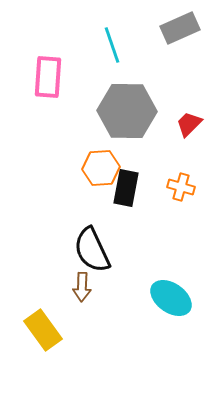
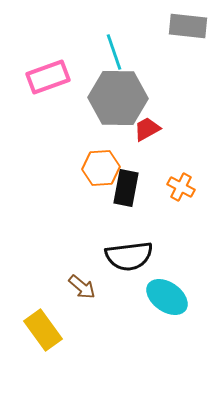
gray rectangle: moved 8 px right, 2 px up; rotated 30 degrees clockwise
cyan line: moved 2 px right, 7 px down
pink rectangle: rotated 66 degrees clockwise
gray hexagon: moved 9 px left, 13 px up
red trapezoid: moved 42 px left, 5 px down; rotated 16 degrees clockwise
orange cross: rotated 12 degrees clockwise
black semicircle: moved 37 px right, 6 px down; rotated 72 degrees counterclockwise
brown arrow: rotated 52 degrees counterclockwise
cyan ellipse: moved 4 px left, 1 px up
